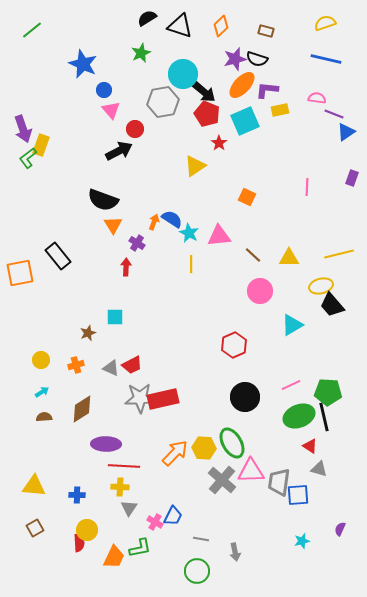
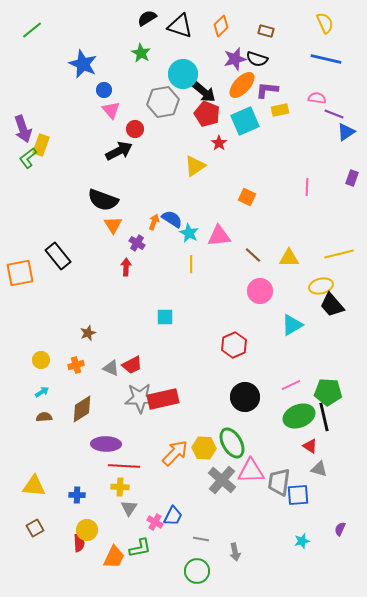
yellow semicircle at (325, 23): rotated 85 degrees clockwise
green star at (141, 53): rotated 18 degrees counterclockwise
cyan square at (115, 317): moved 50 px right
